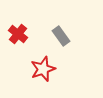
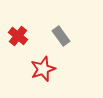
red cross: moved 2 px down
